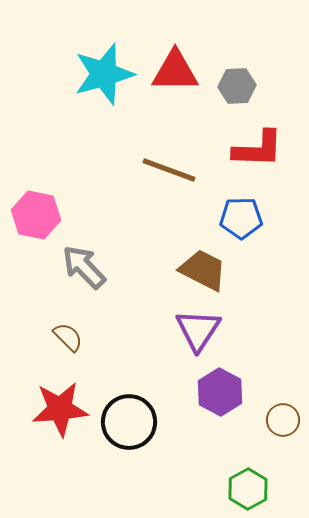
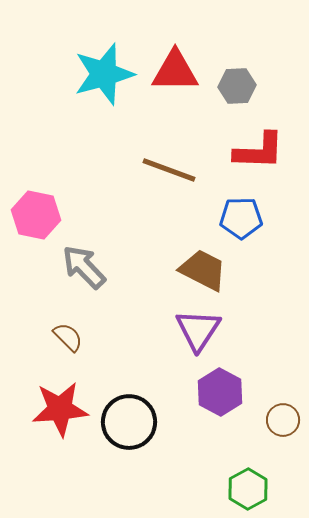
red L-shape: moved 1 px right, 2 px down
